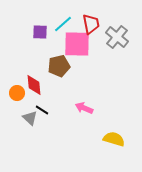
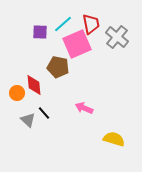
pink square: rotated 24 degrees counterclockwise
brown pentagon: moved 1 px left, 1 px down; rotated 25 degrees clockwise
black line: moved 2 px right, 3 px down; rotated 16 degrees clockwise
gray triangle: moved 2 px left, 2 px down
